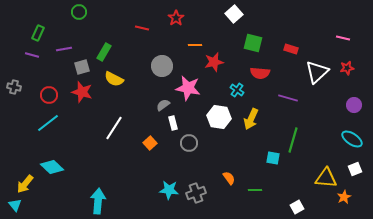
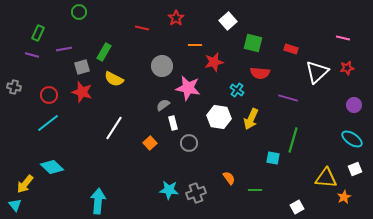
white square at (234, 14): moved 6 px left, 7 px down
